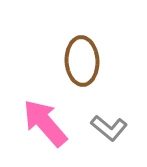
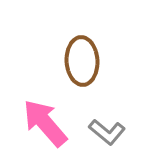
gray L-shape: moved 2 px left, 4 px down
